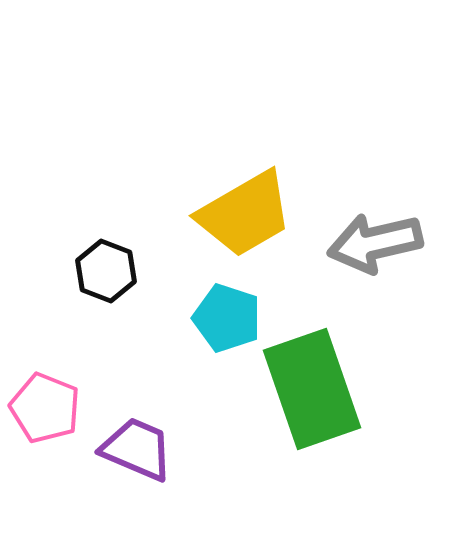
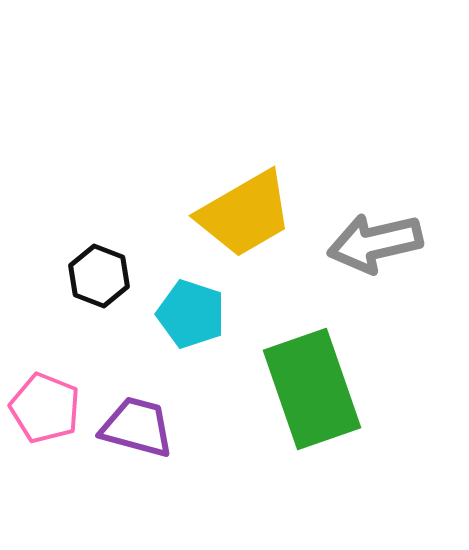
black hexagon: moved 7 px left, 5 px down
cyan pentagon: moved 36 px left, 4 px up
purple trapezoid: moved 22 px up; rotated 8 degrees counterclockwise
